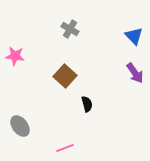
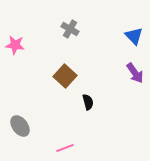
pink star: moved 11 px up
black semicircle: moved 1 px right, 2 px up
